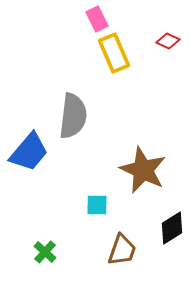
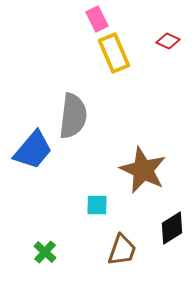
blue trapezoid: moved 4 px right, 2 px up
